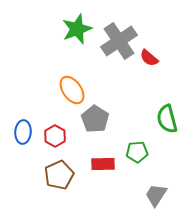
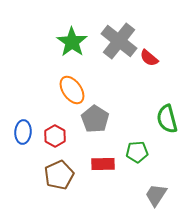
green star: moved 5 px left, 13 px down; rotated 16 degrees counterclockwise
gray cross: rotated 18 degrees counterclockwise
